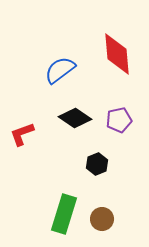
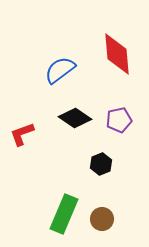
black hexagon: moved 4 px right
green rectangle: rotated 6 degrees clockwise
